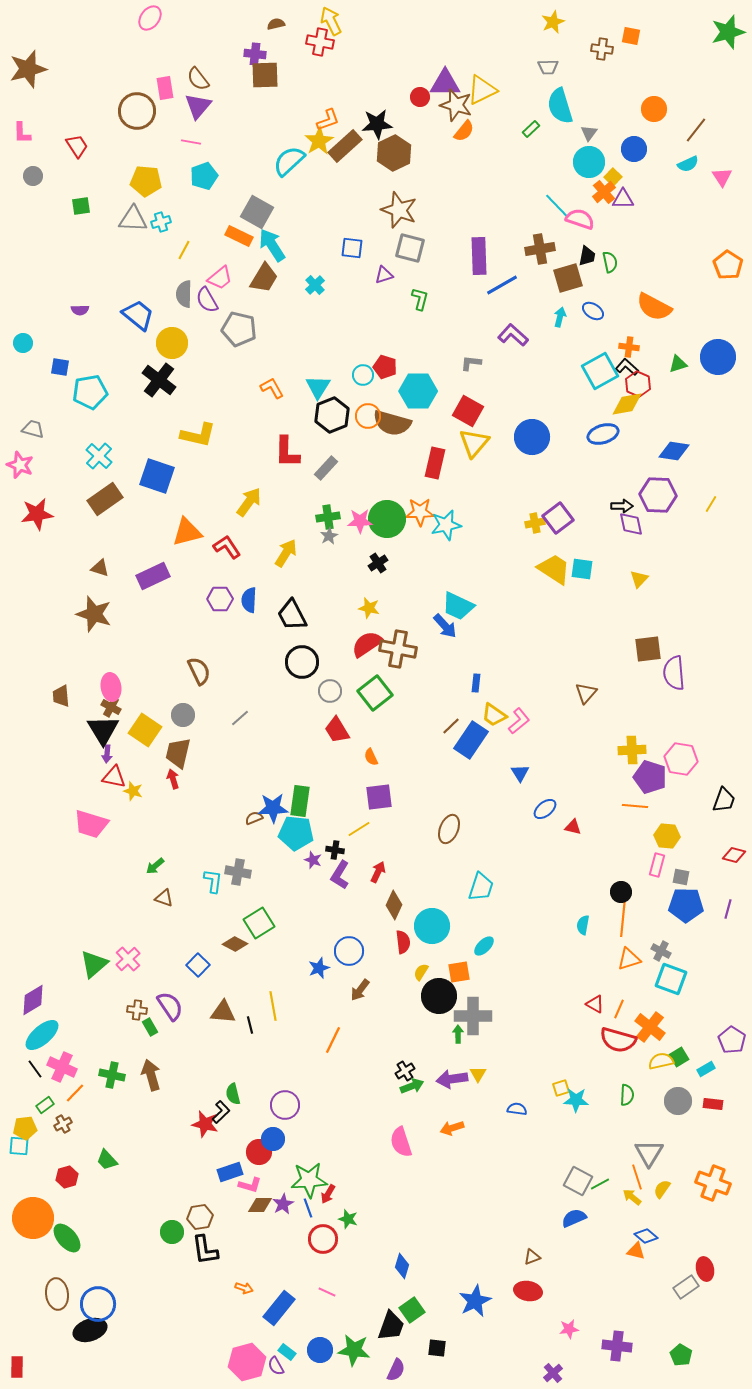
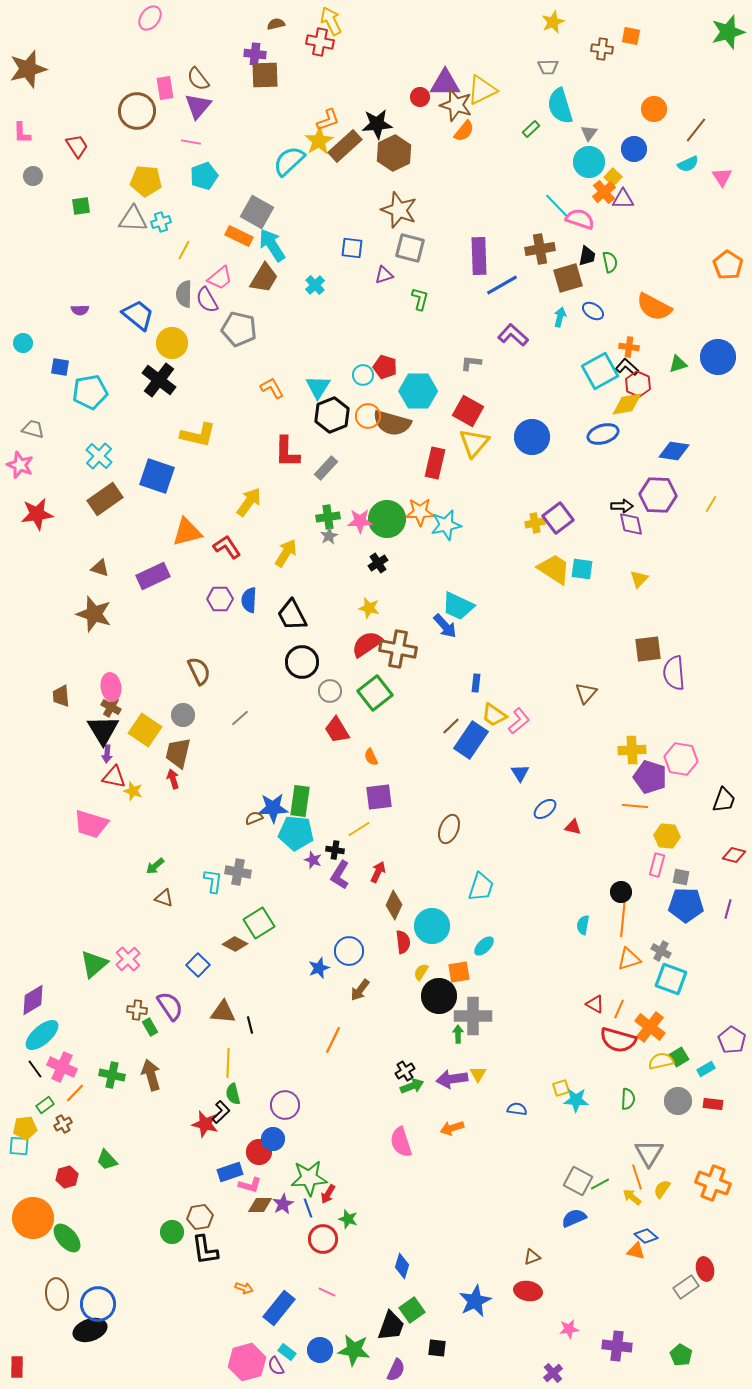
yellow line at (273, 1006): moved 45 px left, 57 px down; rotated 12 degrees clockwise
green semicircle at (627, 1095): moved 1 px right, 4 px down
green star at (309, 1180): moved 2 px up
